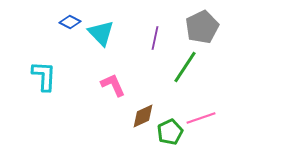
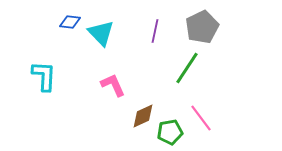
blue diamond: rotated 20 degrees counterclockwise
purple line: moved 7 px up
green line: moved 2 px right, 1 px down
pink line: rotated 72 degrees clockwise
green pentagon: rotated 15 degrees clockwise
